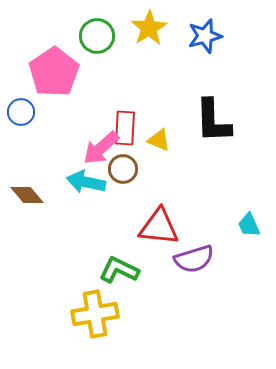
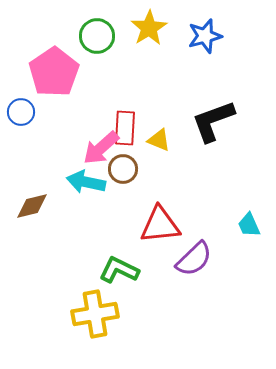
black L-shape: rotated 72 degrees clockwise
brown diamond: moved 5 px right, 11 px down; rotated 64 degrees counterclockwise
red triangle: moved 1 px right, 2 px up; rotated 12 degrees counterclockwise
purple semicircle: rotated 27 degrees counterclockwise
